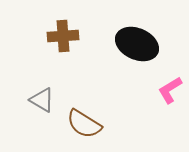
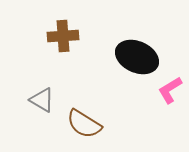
black ellipse: moved 13 px down
